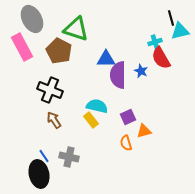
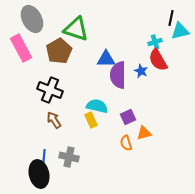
black line: rotated 28 degrees clockwise
pink rectangle: moved 1 px left, 1 px down
brown pentagon: rotated 15 degrees clockwise
red semicircle: moved 3 px left, 2 px down
yellow rectangle: rotated 14 degrees clockwise
orange triangle: moved 2 px down
blue line: rotated 40 degrees clockwise
